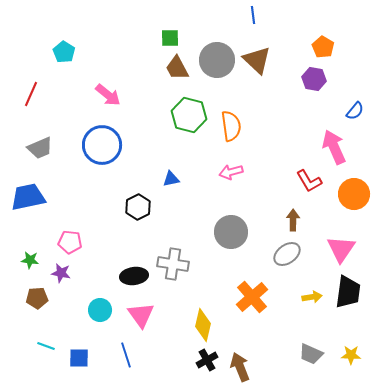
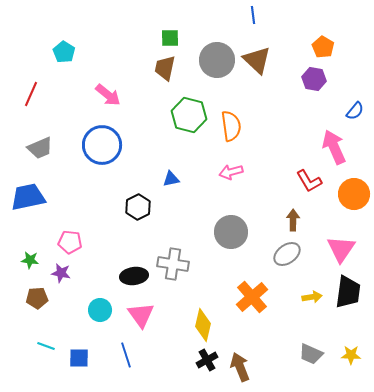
brown trapezoid at (177, 68): moved 12 px left; rotated 40 degrees clockwise
